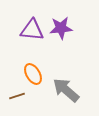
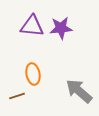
purple triangle: moved 4 px up
orange ellipse: rotated 20 degrees clockwise
gray arrow: moved 13 px right, 1 px down
